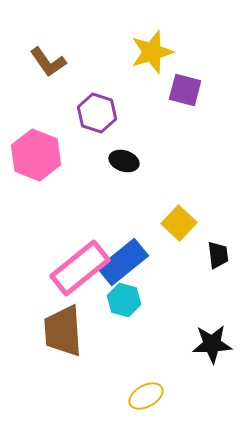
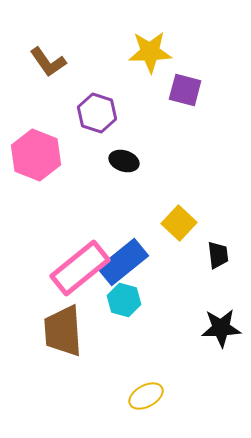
yellow star: moved 2 px left; rotated 15 degrees clockwise
black star: moved 9 px right, 16 px up
